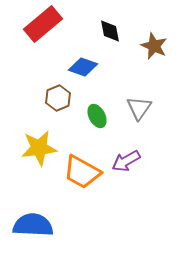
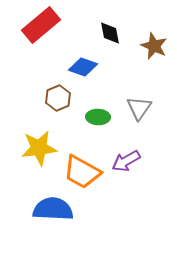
red rectangle: moved 2 px left, 1 px down
black diamond: moved 2 px down
green ellipse: moved 1 px right, 1 px down; rotated 60 degrees counterclockwise
blue semicircle: moved 20 px right, 16 px up
